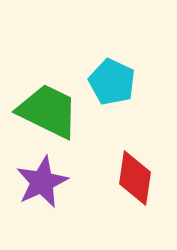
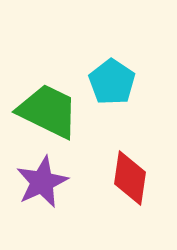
cyan pentagon: rotated 9 degrees clockwise
red diamond: moved 5 px left
